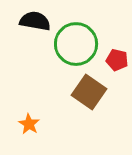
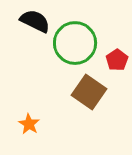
black semicircle: rotated 16 degrees clockwise
green circle: moved 1 px left, 1 px up
red pentagon: rotated 25 degrees clockwise
